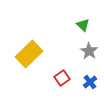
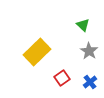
yellow rectangle: moved 8 px right, 2 px up
